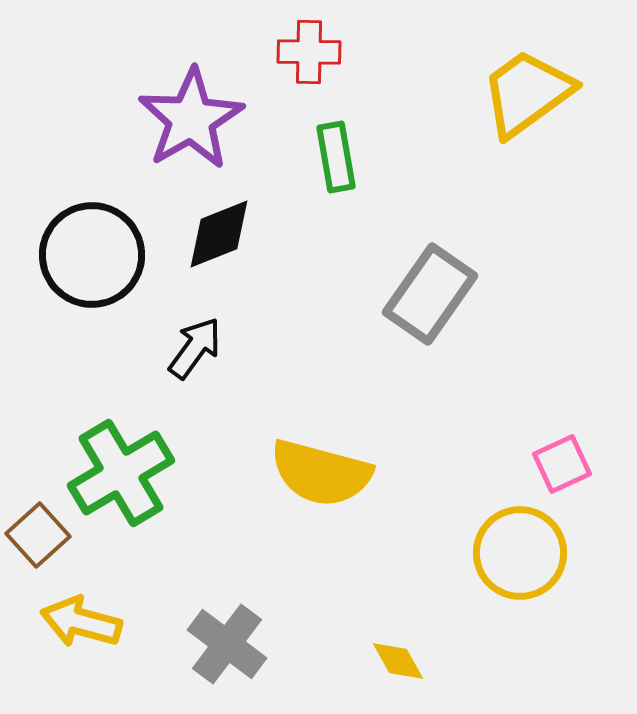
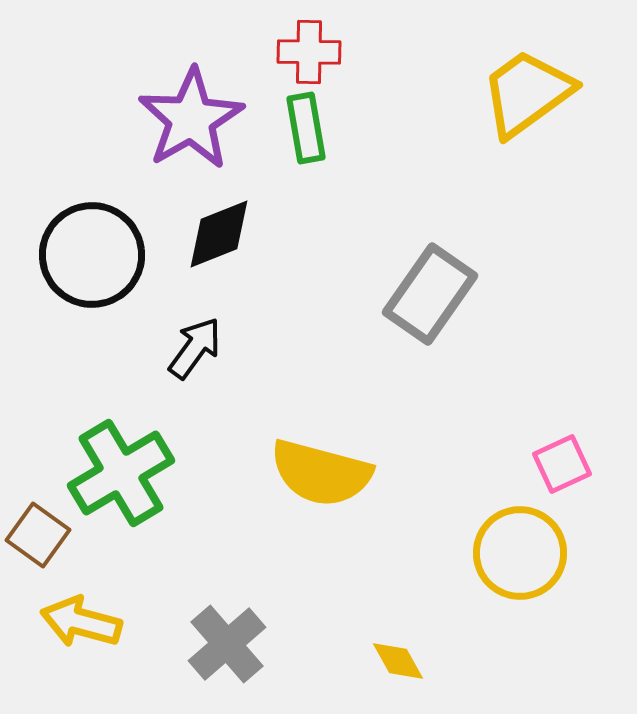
green rectangle: moved 30 px left, 29 px up
brown square: rotated 12 degrees counterclockwise
gray cross: rotated 12 degrees clockwise
